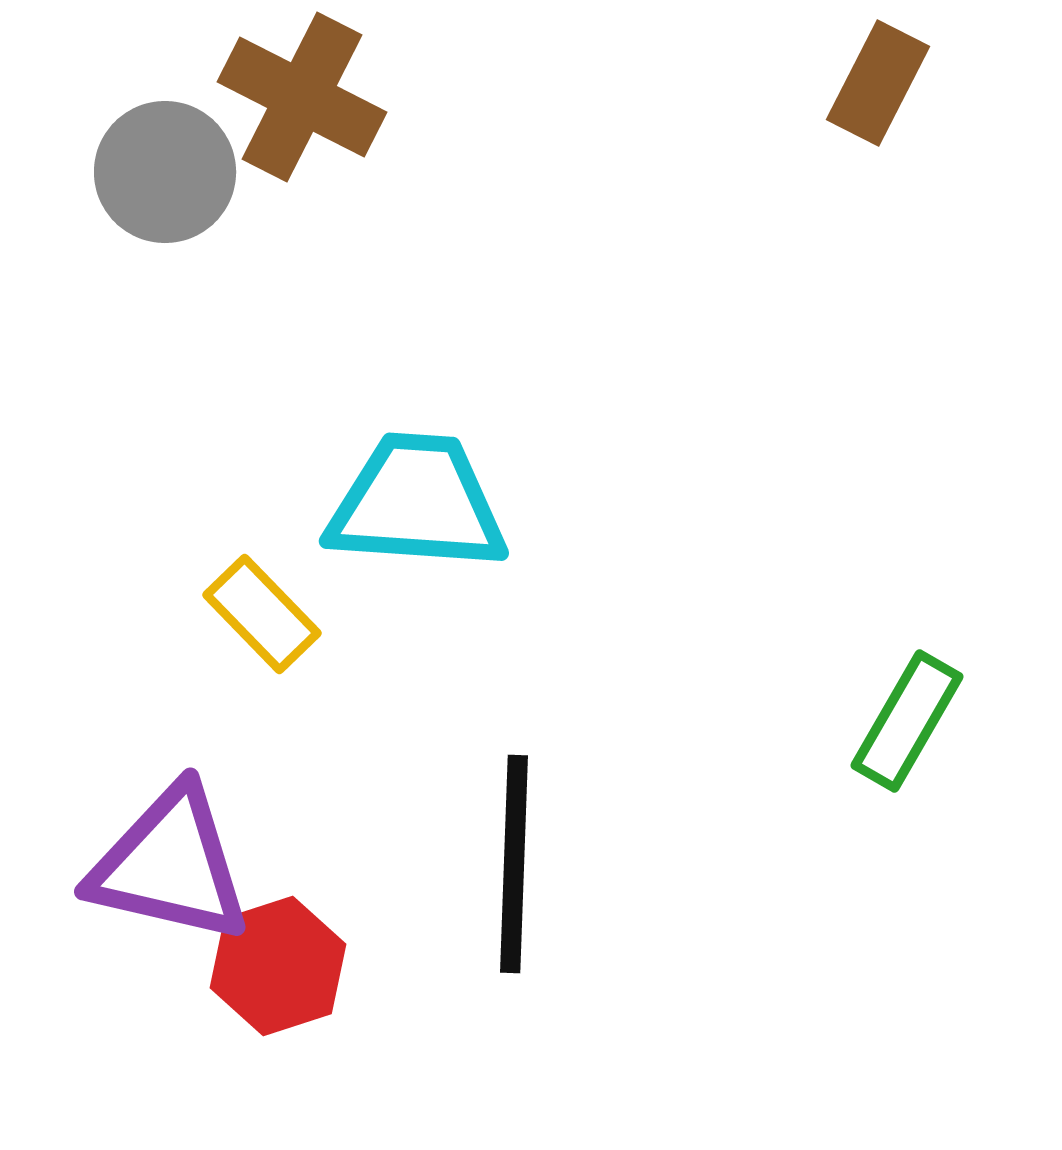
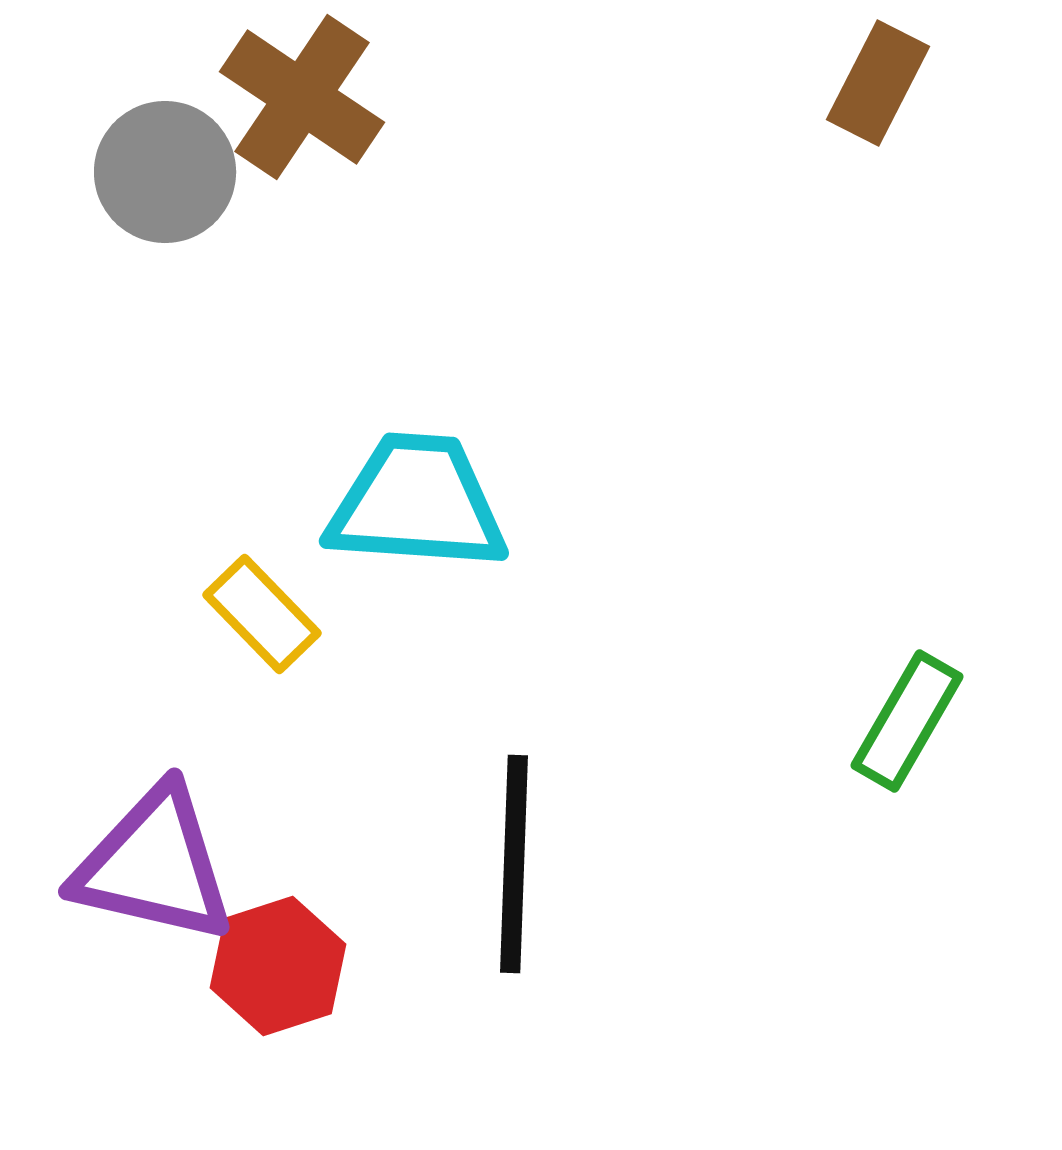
brown cross: rotated 7 degrees clockwise
purple triangle: moved 16 px left
